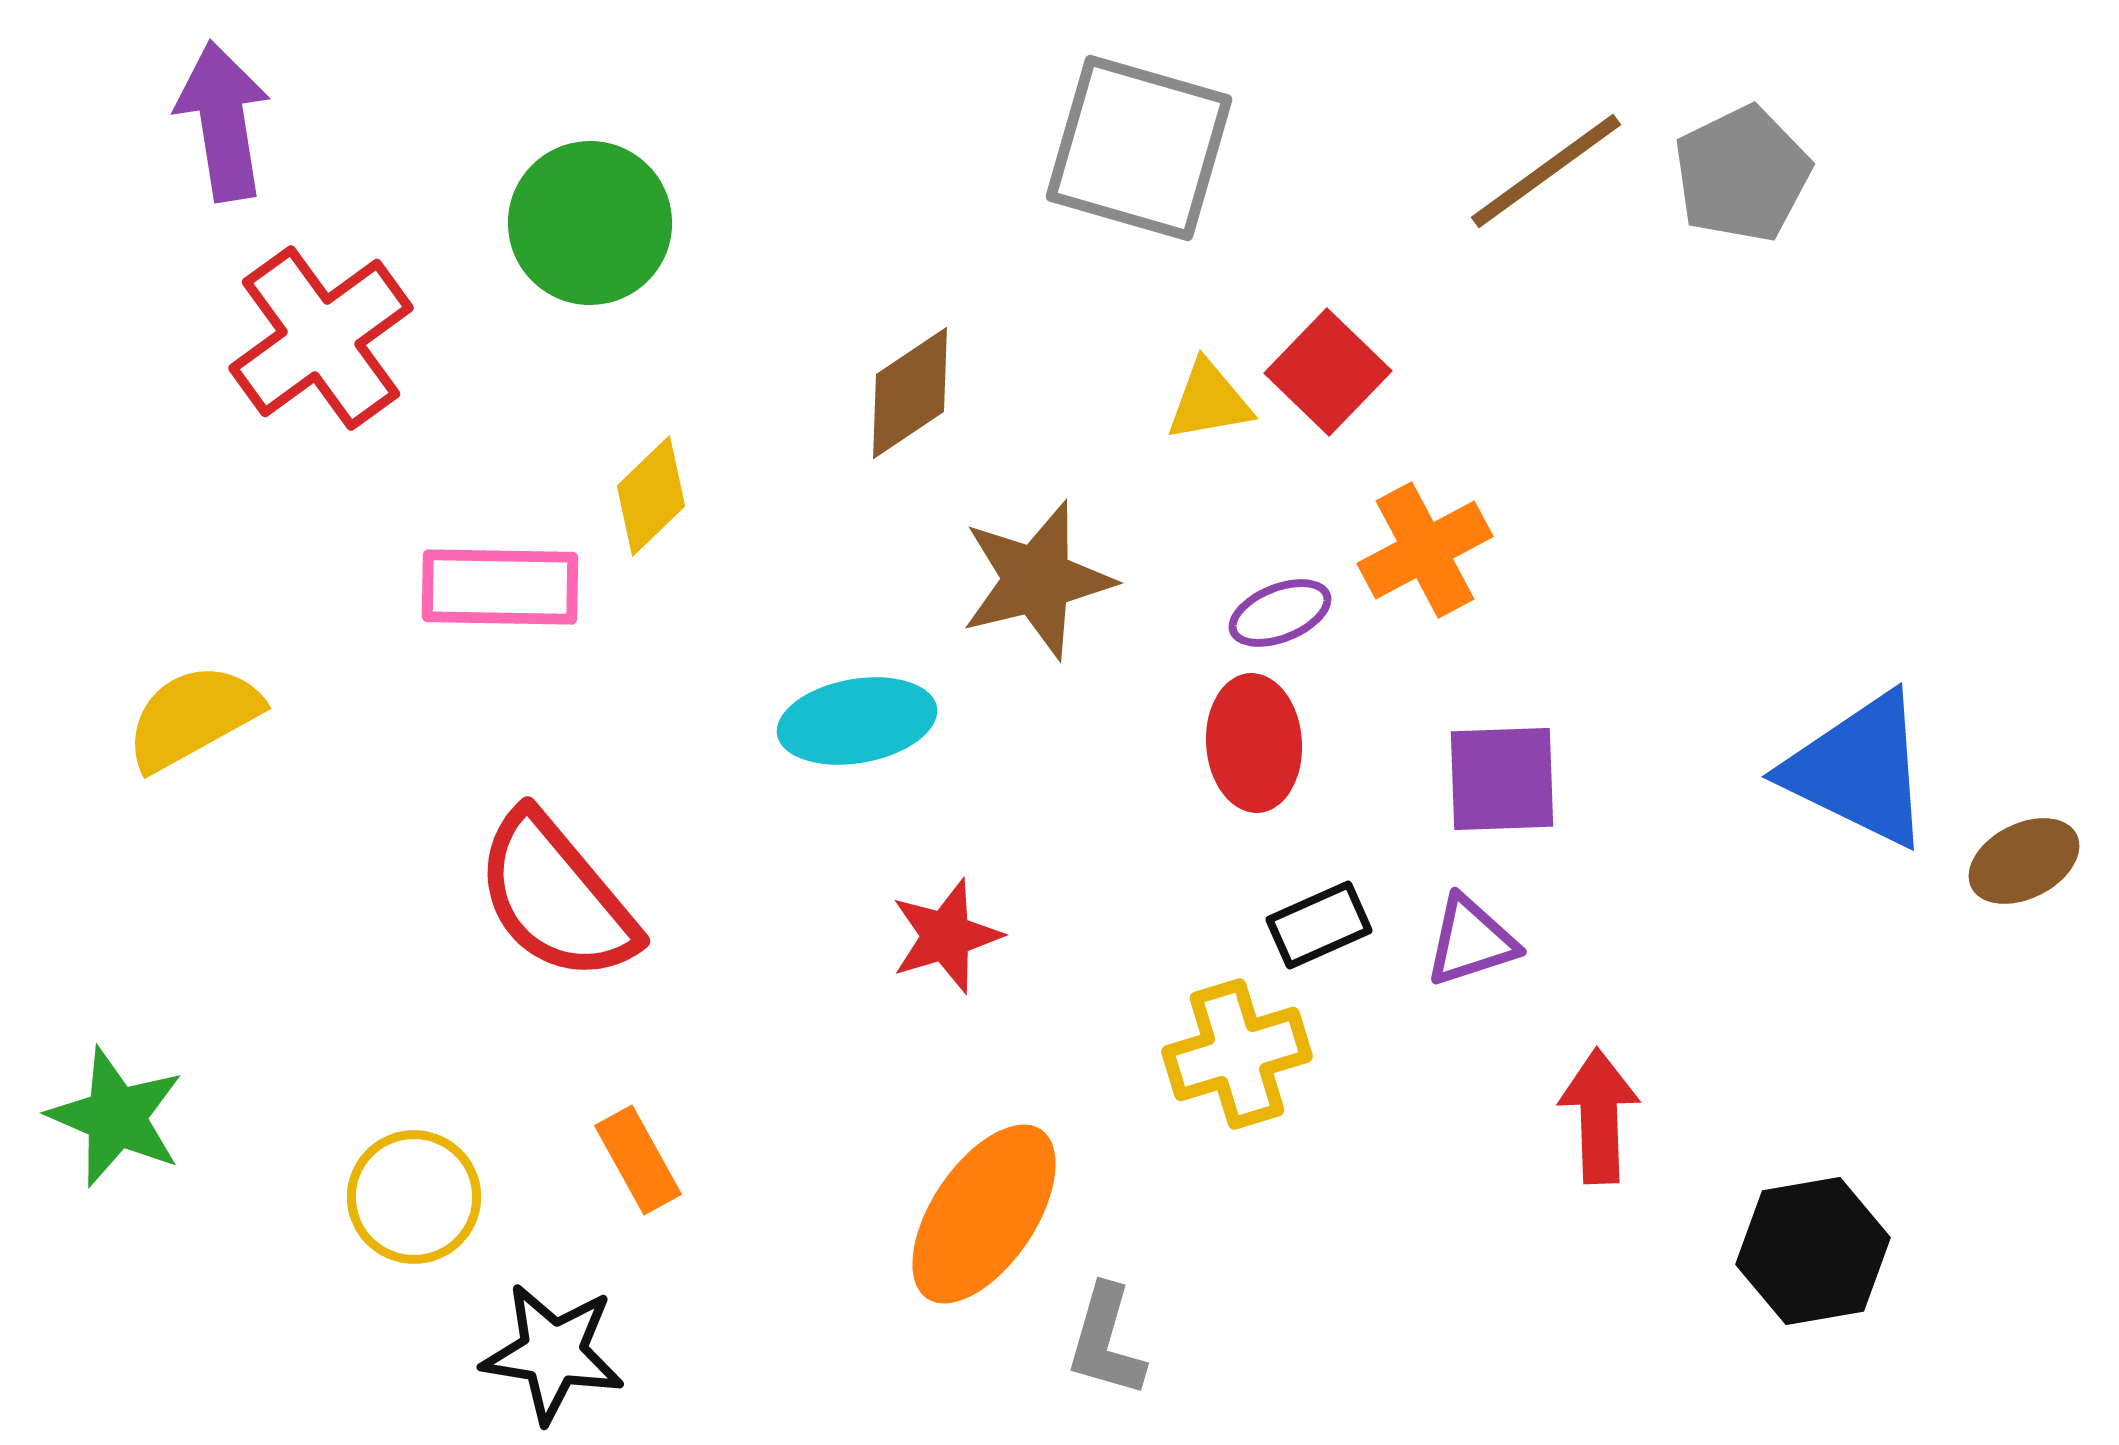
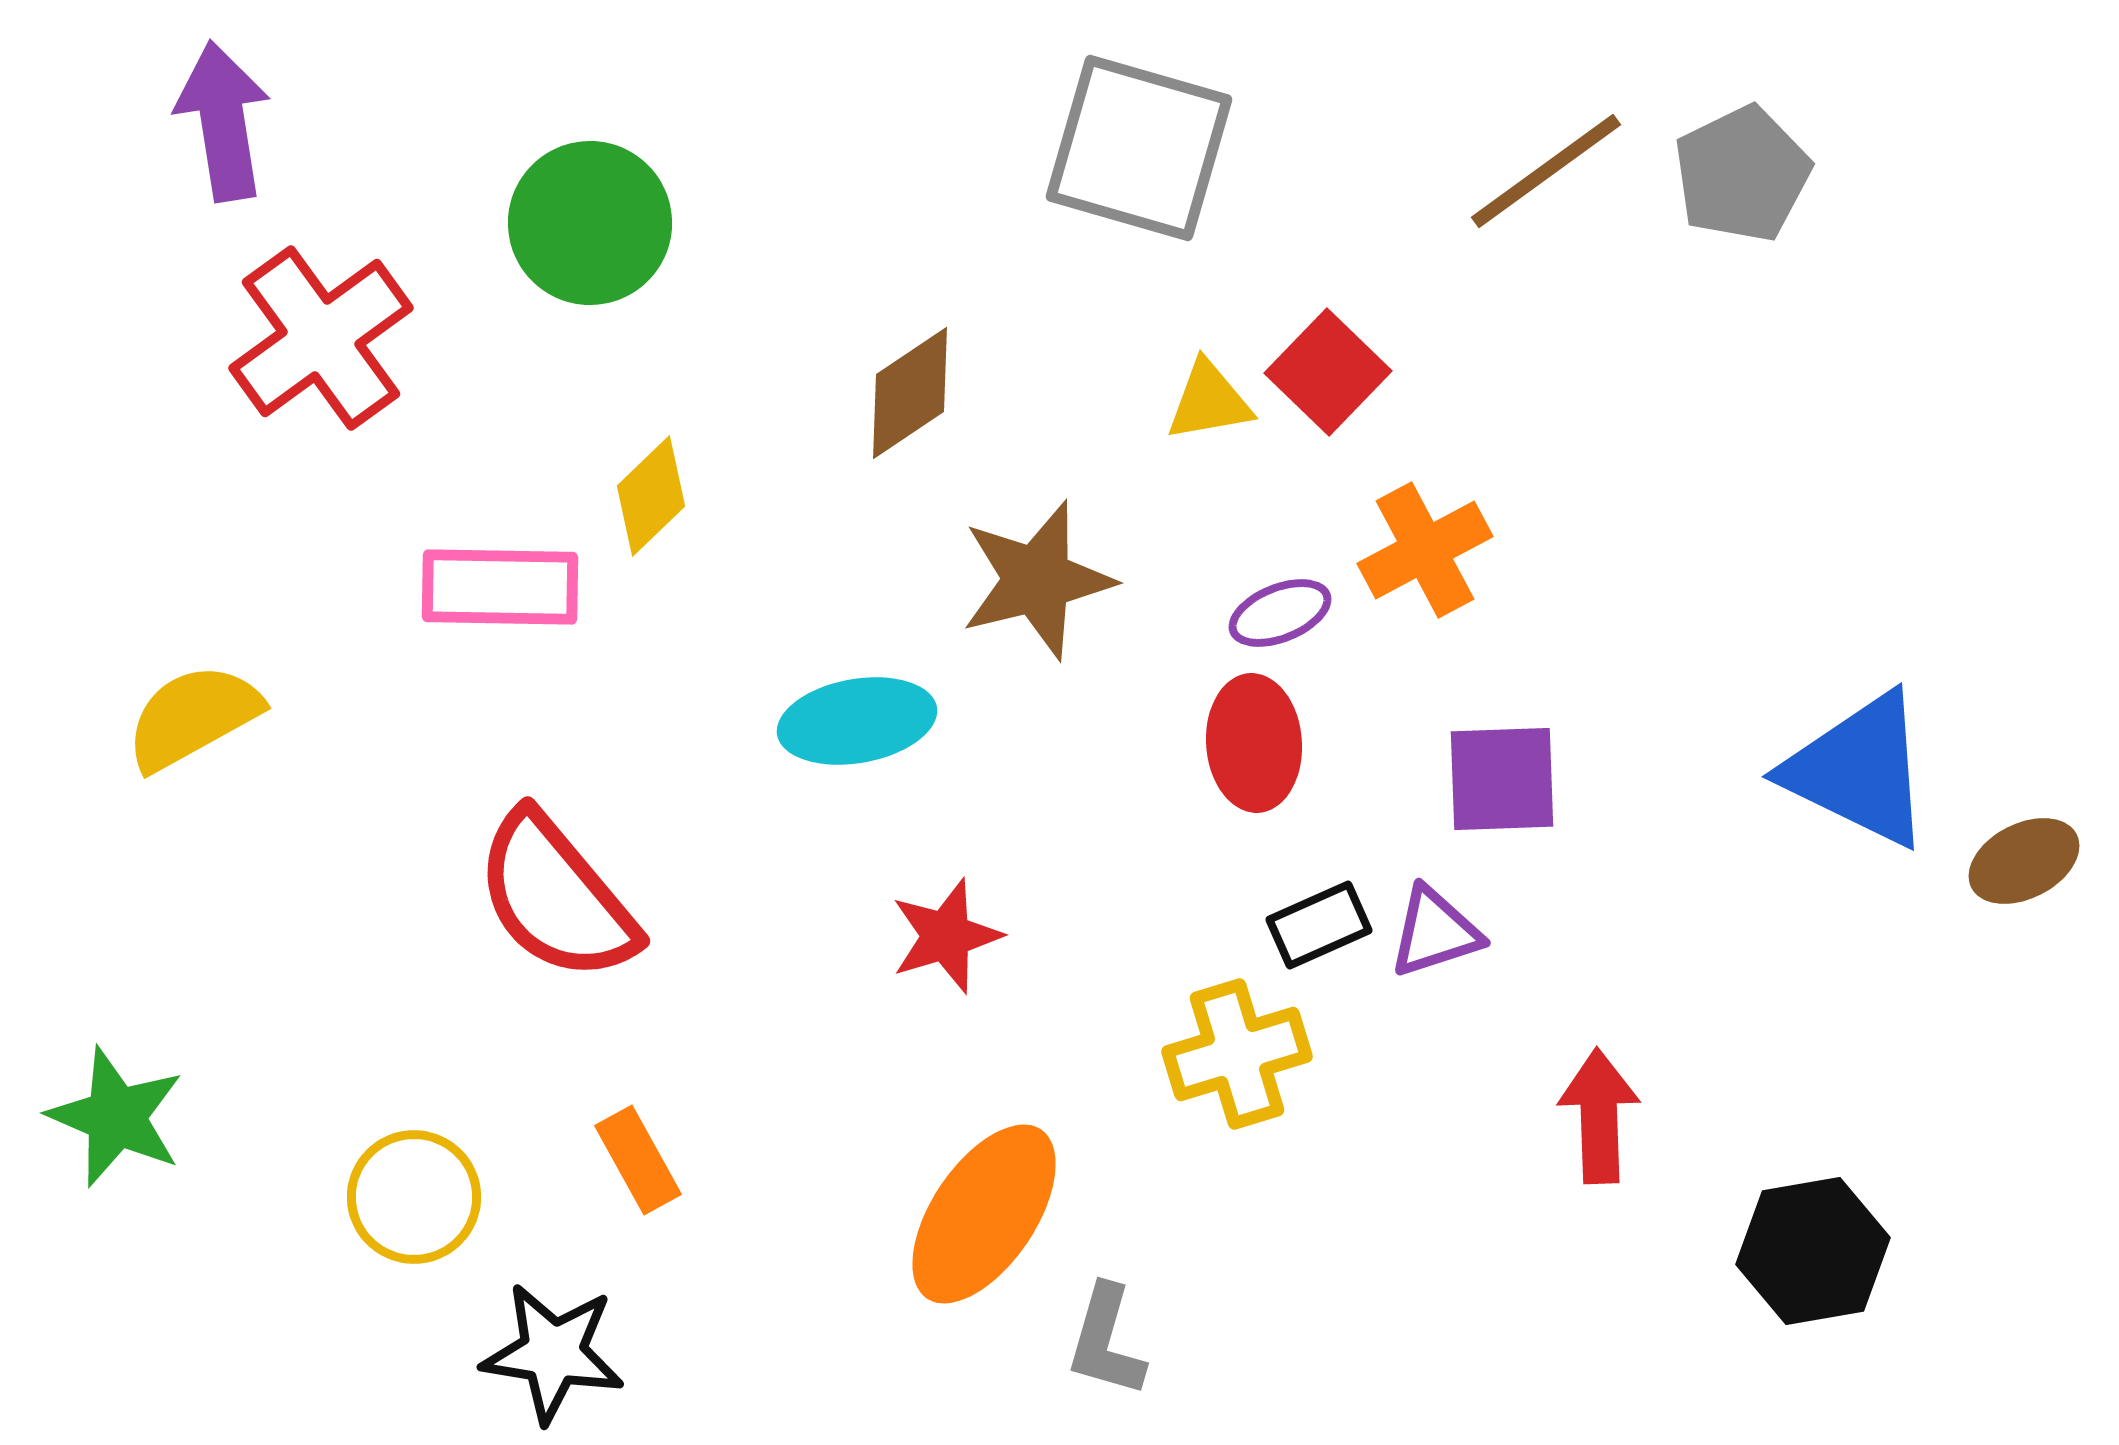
purple triangle: moved 36 px left, 9 px up
